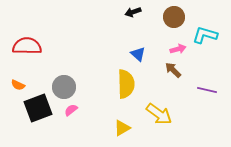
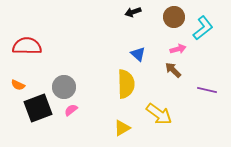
cyan L-shape: moved 2 px left, 7 px up; rotated 125 degrees clockwise
